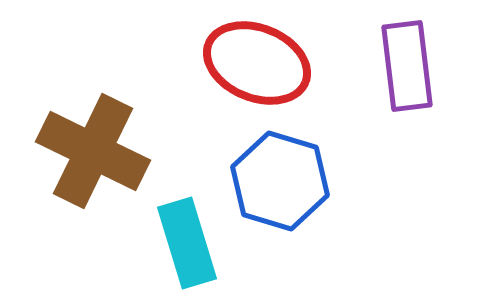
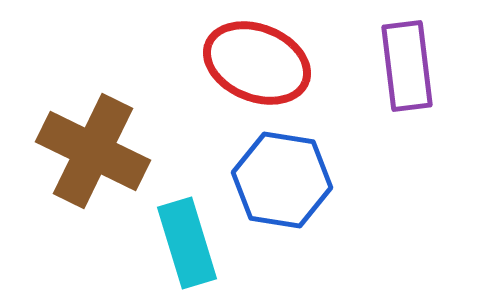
blue hexagon: moved 2 px right, 1 px up; rotated 8 degrees counterclockwise
